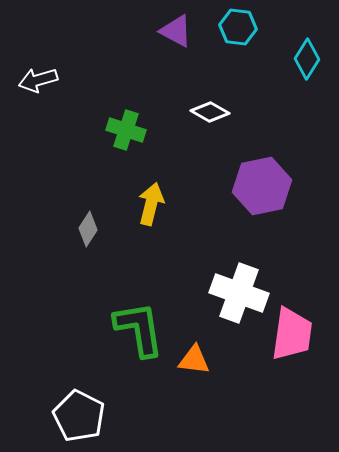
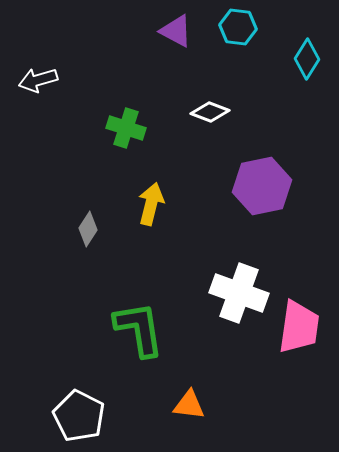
white diamond: rotated 9 degrees counterclockwise
green cross: moved 2 px up
pink trapezoid: moved 7 px right, 7 px up
orange triangle: moved 5 px left, 45 px down
